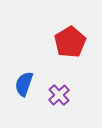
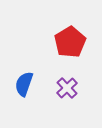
purple cross: moved 8 px right, 7 px up
